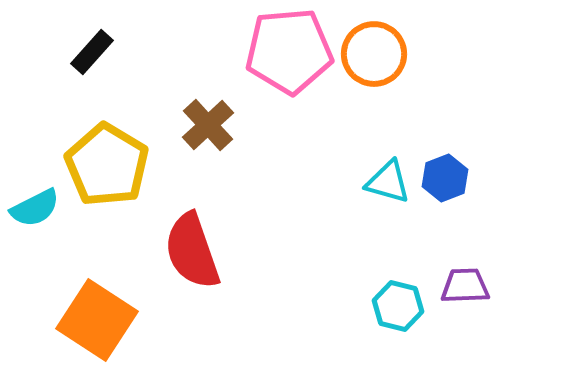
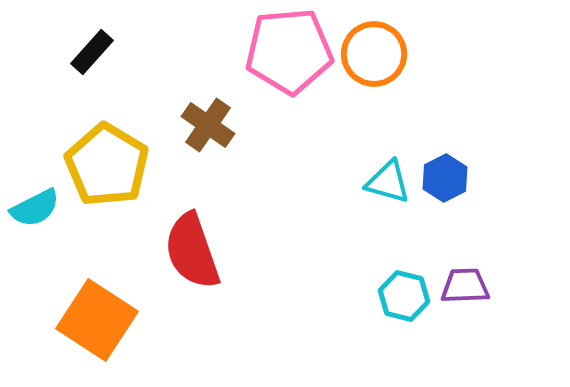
brown cross: rotated 12 degrees counterclockwise
blue hexagon: rotated 6 degrees counterclockwise
cyan hexagon: moved 6 px right, 10 px up
